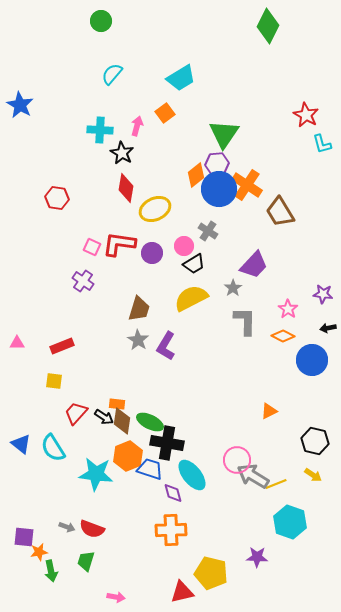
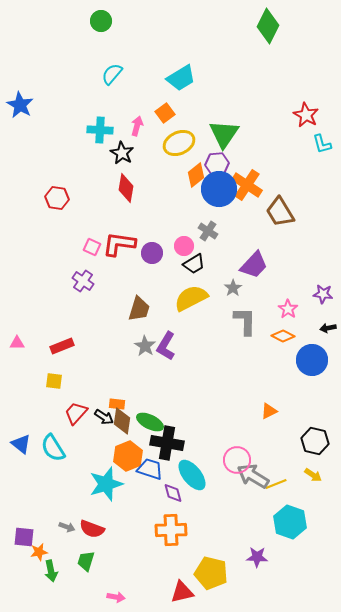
yellow ellipse at (155, 209): moved 24 px right, 66 px up
gray star at (138, 340): moved 7 px right, 6 px down
cyan star at (96, 474): moved 10 px right, 10 px down; rotated 24 degrees counterclockwise
